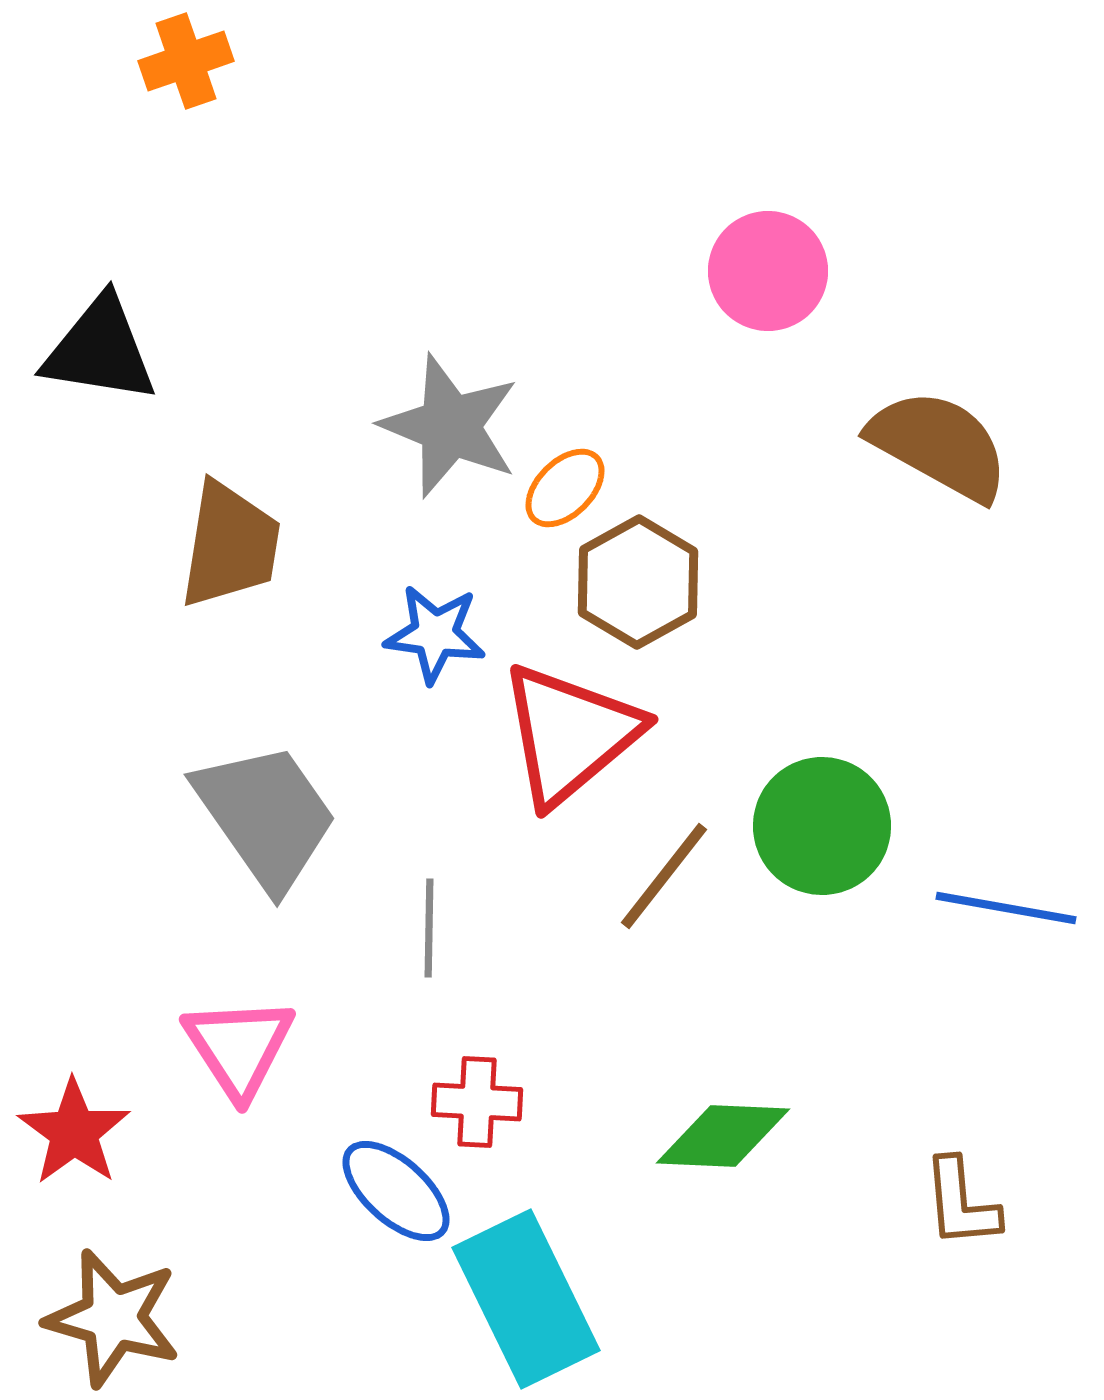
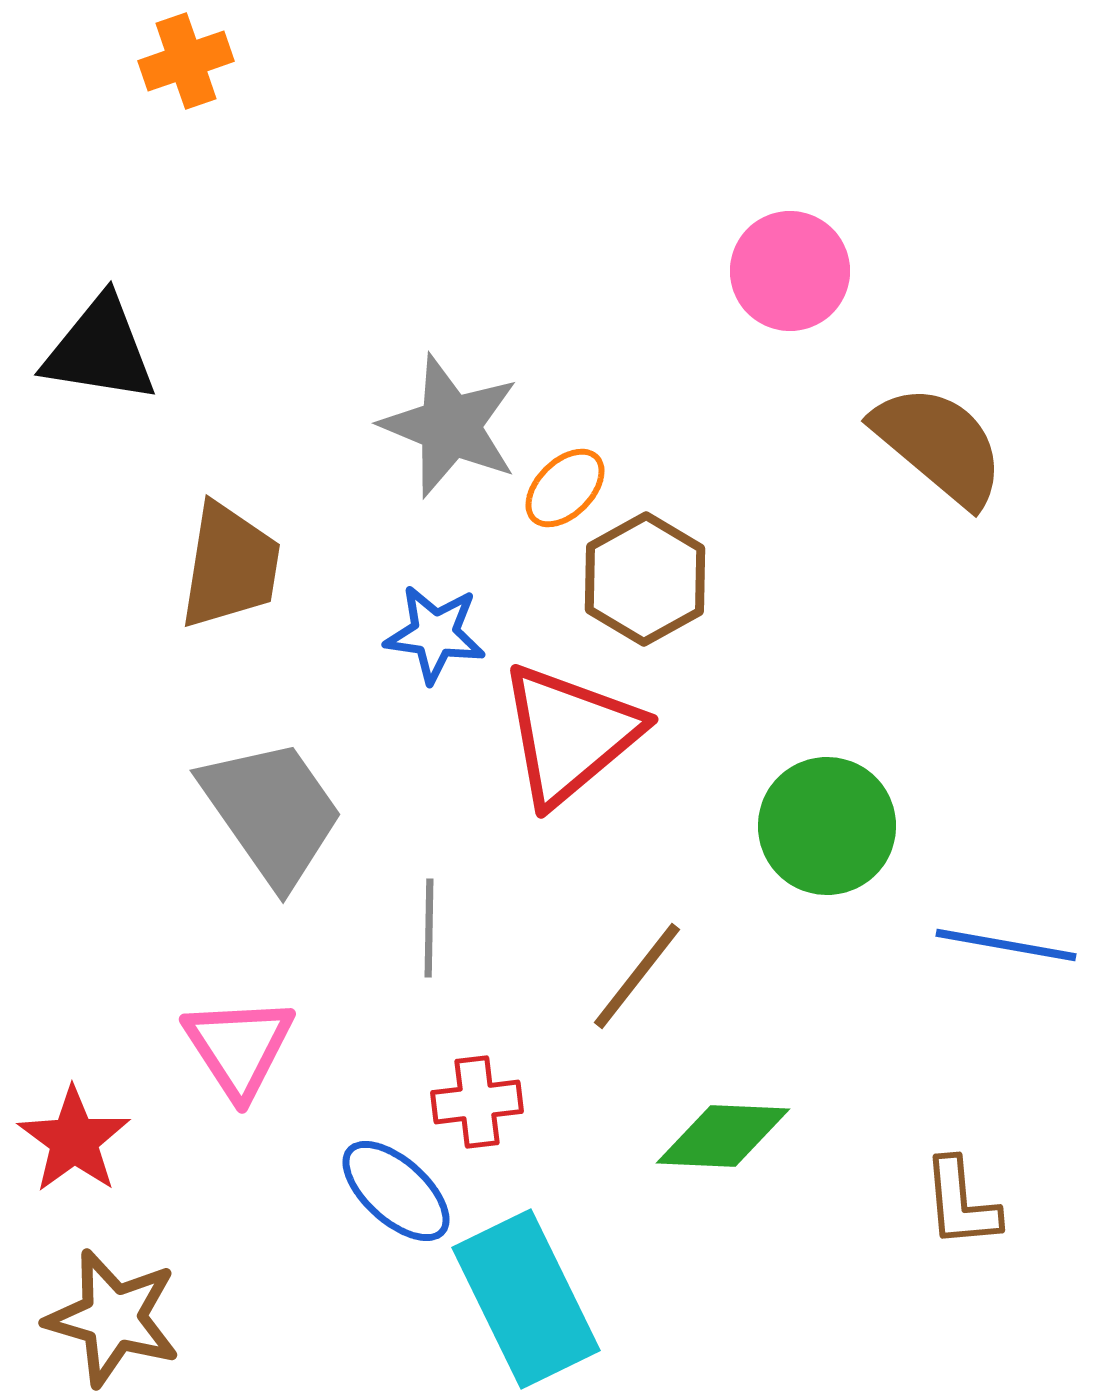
pink circle: moved 22 px right
brown semicircle: rotated 11 degrees clockwise
brown trapezoid: moved 21 px down
brown hexagon: moved 7 px right, 3 px up
gray trapezoid: moved 6 px right, 4 px up
green circle: moved 5 px right
brown line: moved 27 px left, 100 px down
blue line: moved 37 px down
red cross: rotated 10 degrees counterclockwise
red star: moved 8 px down
